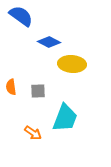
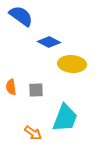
gray square: moved 2 px left, 1 px up
